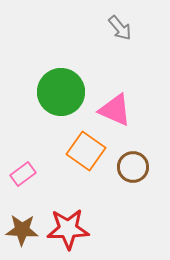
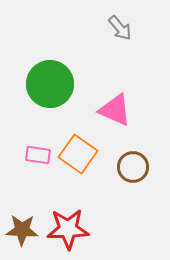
green circle: moved 11 px left, 8 px up
orange square: moved 8 px left, 3 px down
pink rectangle: moved 15 px right, 19 px up; rotated 45 degrees clockwise
